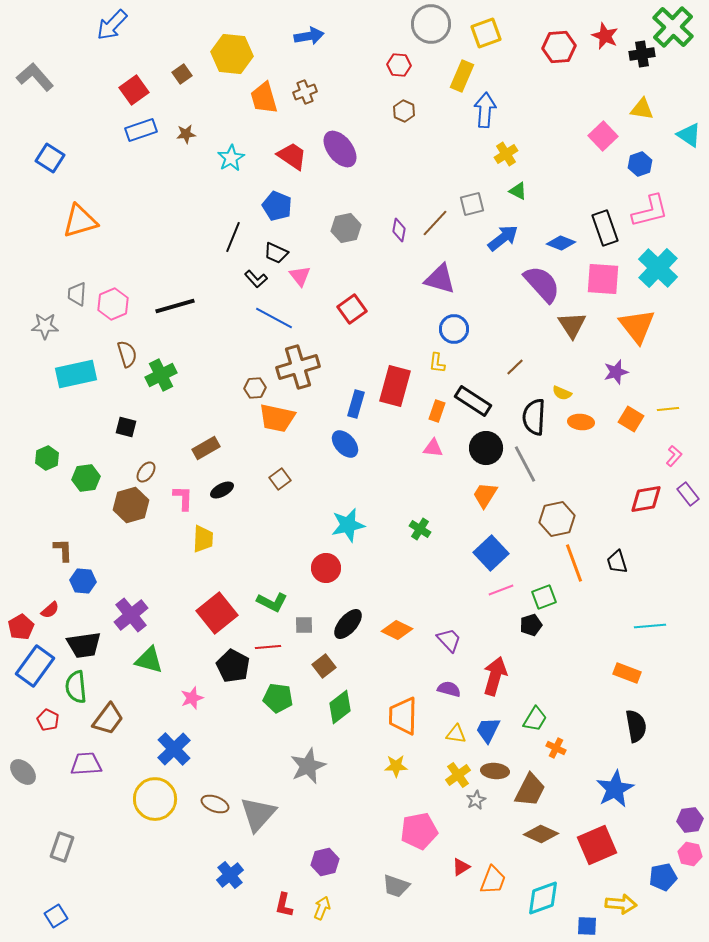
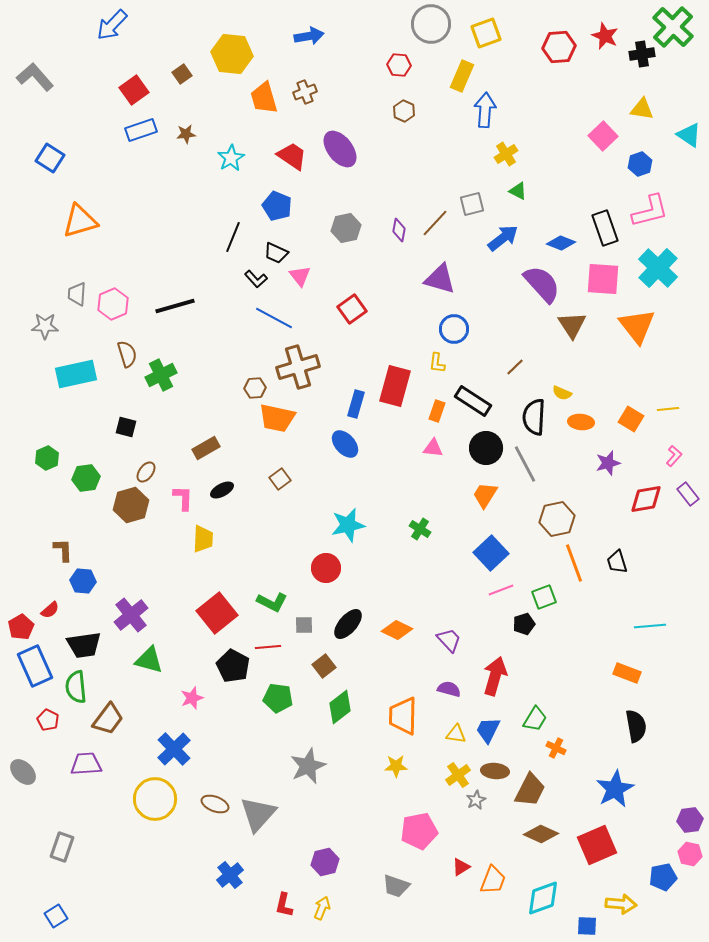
purple star at (616, 372): moved 8 px left, 91 px down
black pentagon at (531, 625): moved 7 px left, 1 px up
blue rectangle at (35, 666): rotated 60 degrees counterclockwise
